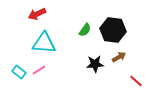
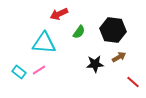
red arrow: moved 22 px right
green semicircle: moved 6 px left, 2 px down
red line: moved 3 px left, 1 px down
